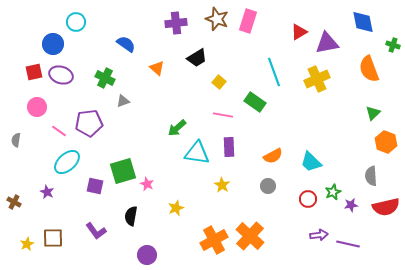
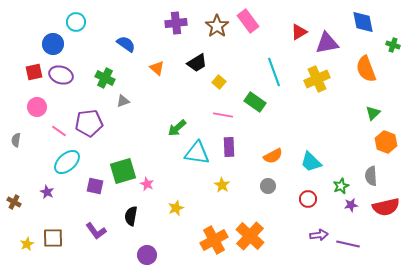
brown star at (217, 19): moved 7 px down; rotated 15 degrees clockwise
pink rectangle at (248, 21): rotated 55 degrees counterclockwise
black trapezoid at (197, 58): moved 5 px down
orange semicircle at (369, 69): moved 3 px left
green star at (333, 192): moved 8 px right, 6 px up
